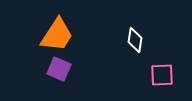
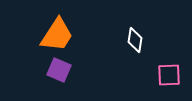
purple square: moved 1 px down
pink square: moved 7 px right
